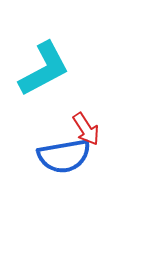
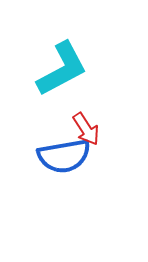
cyan L-shape: moved 18 px right
